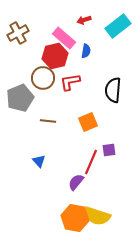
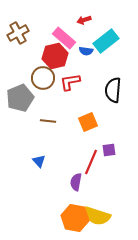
cyan rectangle: moved 12 px left, 15 px down
blue semicircle: rotated 88 degrees clockwise
purple semicircle: rotated 30 degrees counterclockwise
